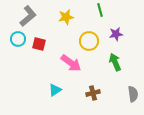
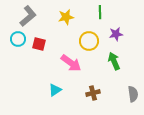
green line: moved 2 px down; rotated 16 degrees clockwise
green arrow: moved 1 px left, 1 px up
